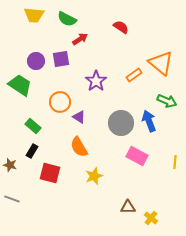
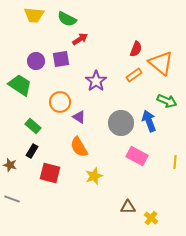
red semicircle: moved 15 px right, 22 px down; rotated 77 degrees clockwise
